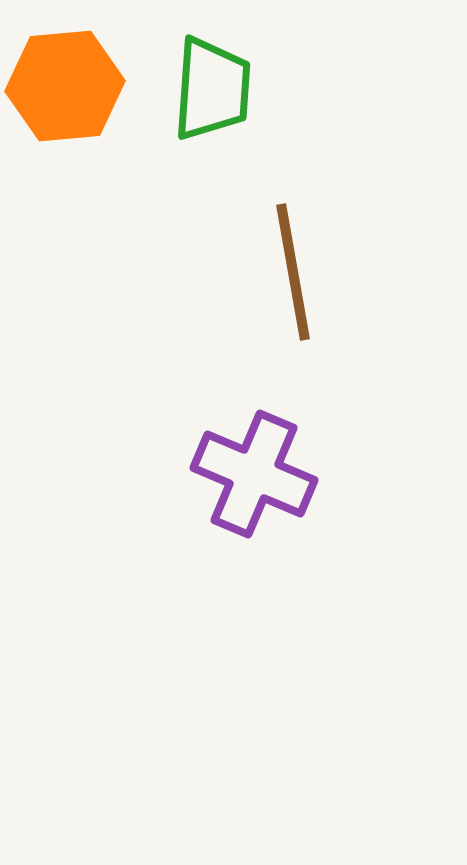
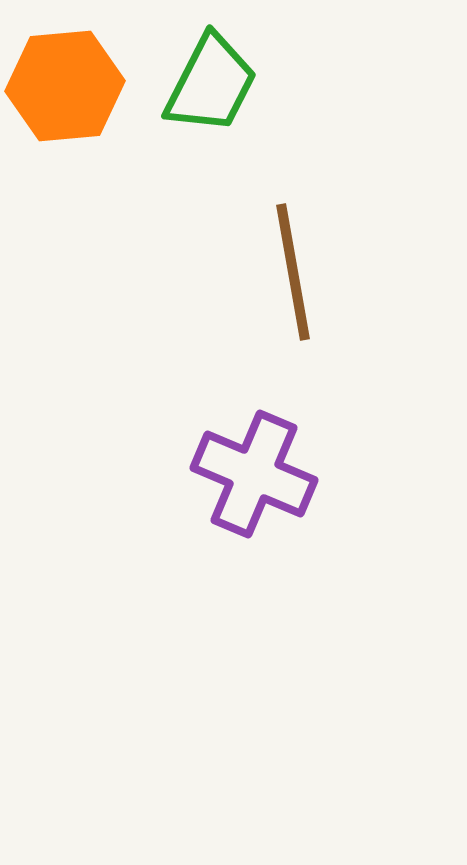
green trapezoid: moved 1 px left, 5 px up; rotated 23 degrees clockwise
